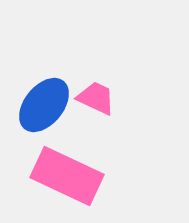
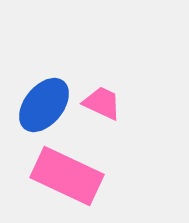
pink trapezoid: moved 6 px right, 5 px down
